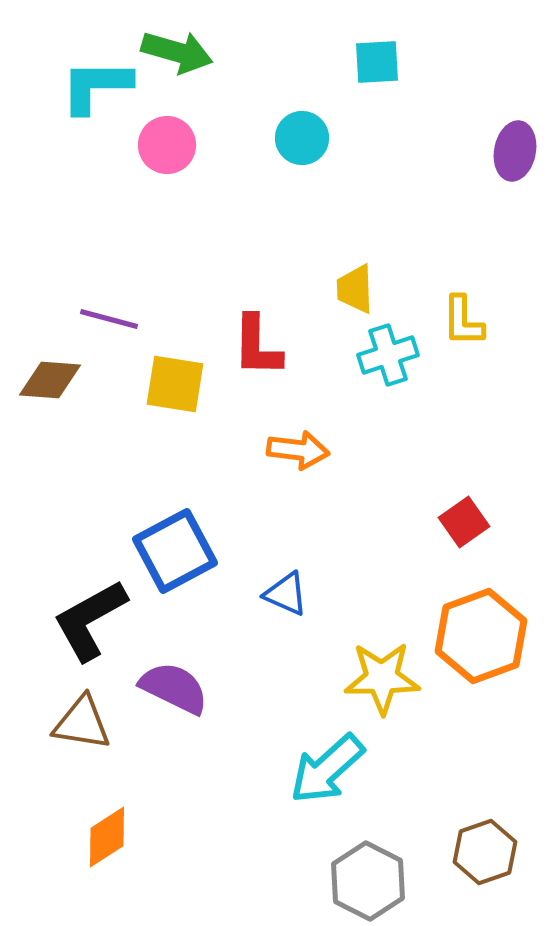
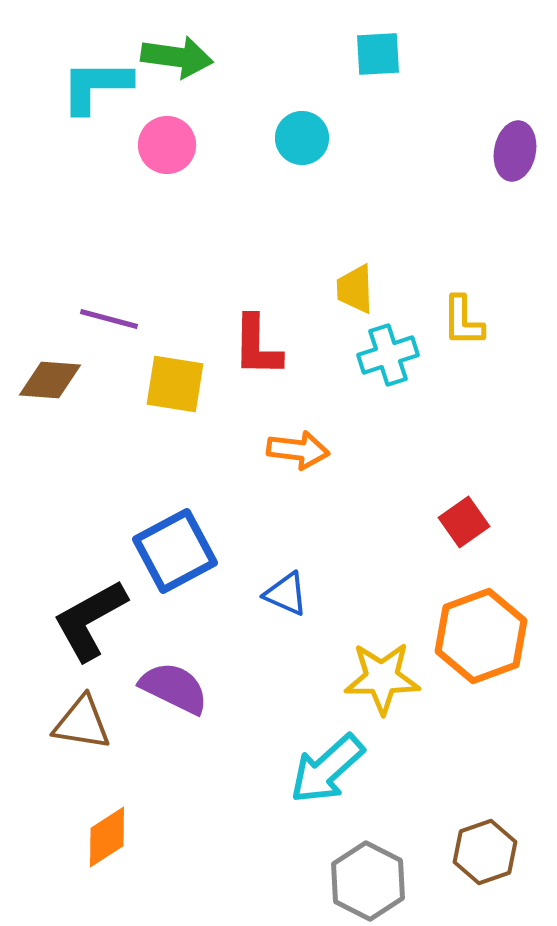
green arrow: moved 5 px down; rotated 8 degrees counterclockwise
cyan square: moved 1 px right, 8 px up
